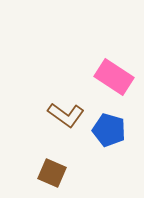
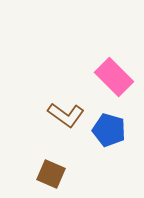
pink rectangle: rotated 12 degrees clockwise
brown square: moved 1 px left, 1 px down
